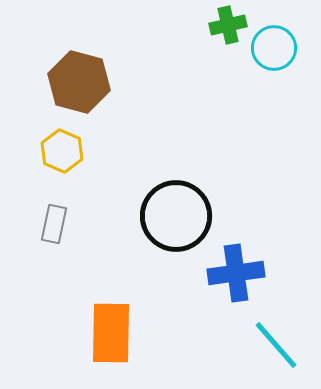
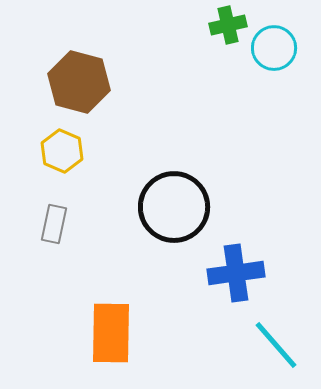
black circle: moved 2 px left, 9 px up
